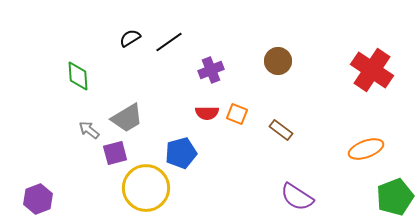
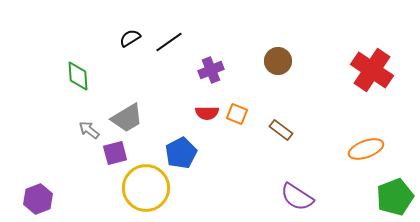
blue pentagon: rotated 12 degrees counterclockwise
